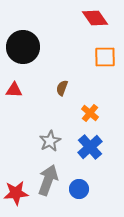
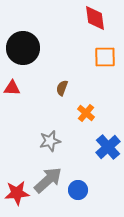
red diamond: rotated 28 degrees clockwise
black circle: moved 1 px down
red triangle: moved 2 px left, 2 px up
orange cross: moved 4 px left
gray star: rotated 15 degrees clockwise
blue cross: moved 18 px right
gray arrow: rotated 28 degrees clockwise
blue circle: moved 1 px left, 1 px down
red star: moved 1 px right
